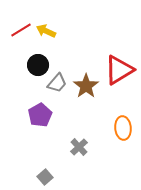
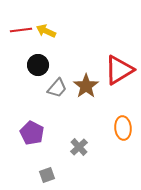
red line: rotated 25 degrees clockwise
gray trapezoid: moved 5 px down
purple pentagon: moved 8 px left, 18 px down; rotated 15 degrees counterclockwise
gray square: moved 2 px right, 2 px up; rotated 21 degrees clockwise
